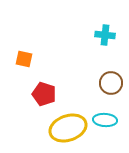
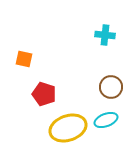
brown circle: moved 4 px down
cyan ellipse: moved 1 px right; rotated 25 degrees counterclockwise
